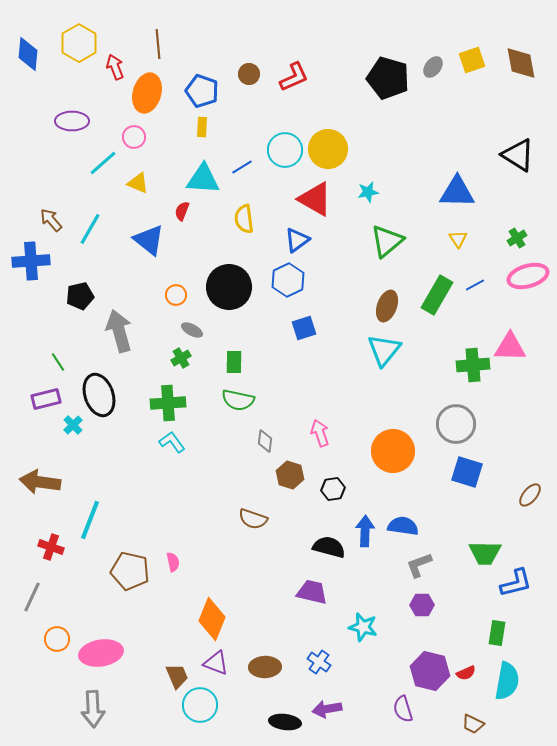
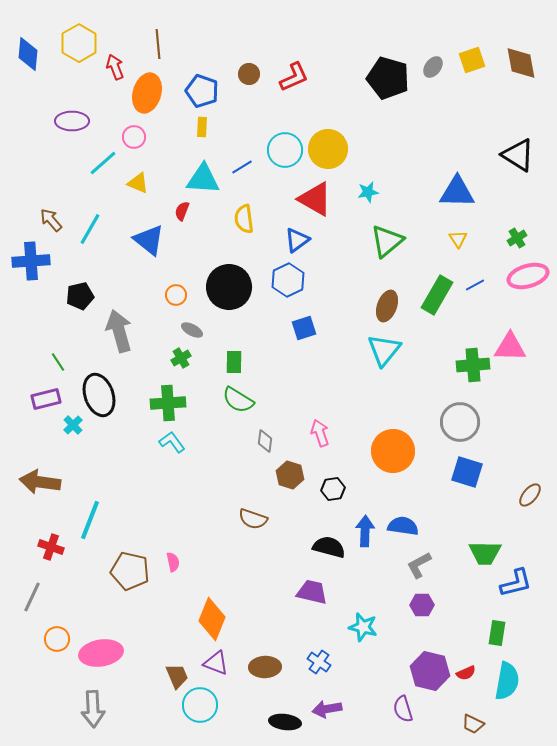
green semicircle at (238, 400): rotated 20 degrees clockwise
gray circle at (456, 424): moved 4 px right, 2 px up
gray L-shape at (419, 565): rotated 8 degrees counterclockwise
